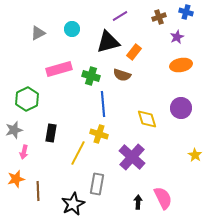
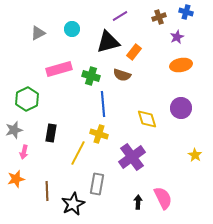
purple cross: rotated 12 degrees clockwise
brown line: moved 9 px right
